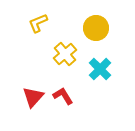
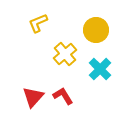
yellow circle: moved 2 px down
